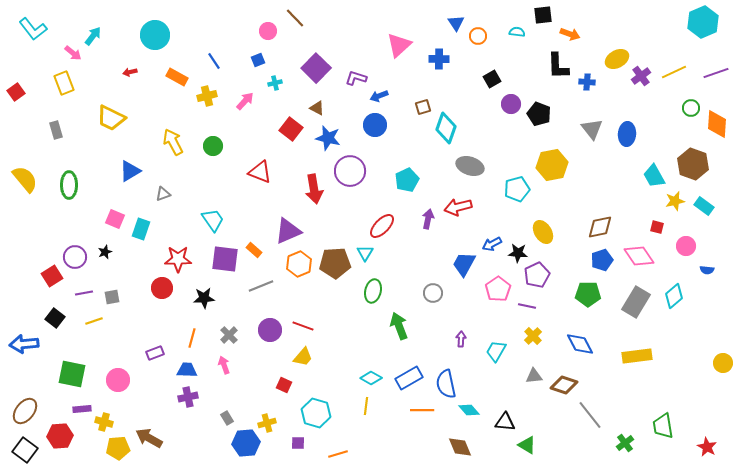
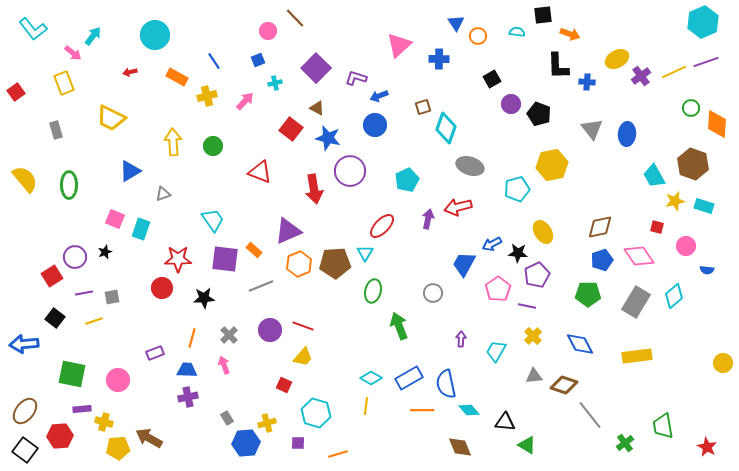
purple line at (716, 73): moved 10 px left, 11 px up
yellow arrow at (173, 142): rotated 24 degrees clockwise
cyan rectangle at (704, 206): rotated 18 degrees counterclockwise
